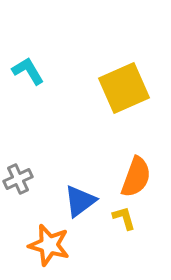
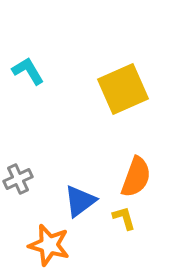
yellow square: moved 1 px left, 1 px down
